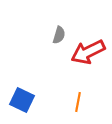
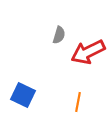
blue square: moved 1 px right, 5 px up
